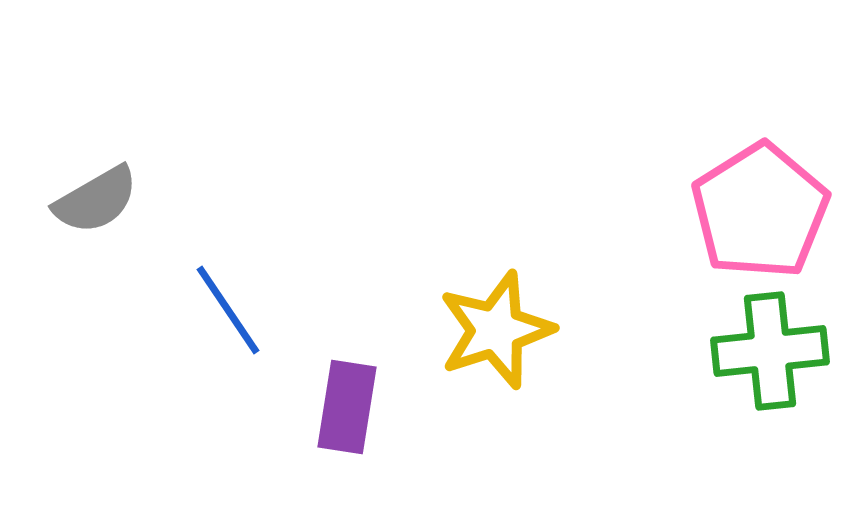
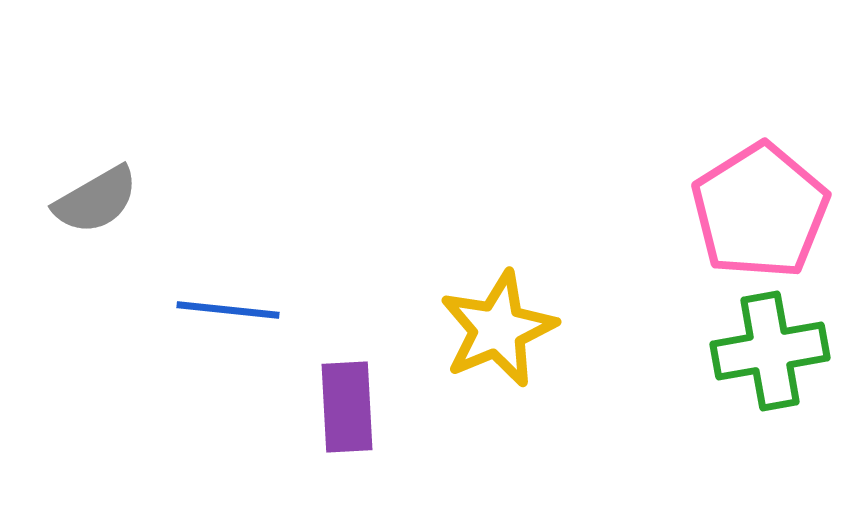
blue line: rotated 50 degrees counterclockwise
yellow star: moved 2 px right, 1 px up; rotated 5 degrees counterclockwise
green cross: rotated 4 degrees counterclockwise
purple rectangle: rotated 12 degrees counterclockwise
